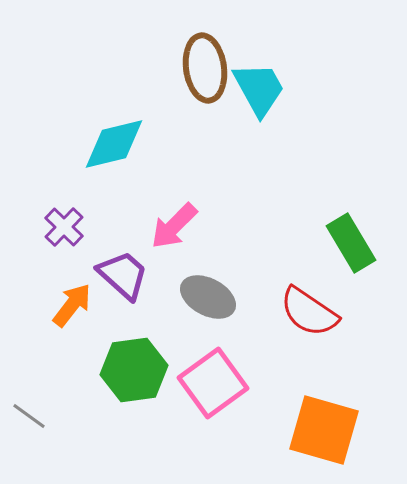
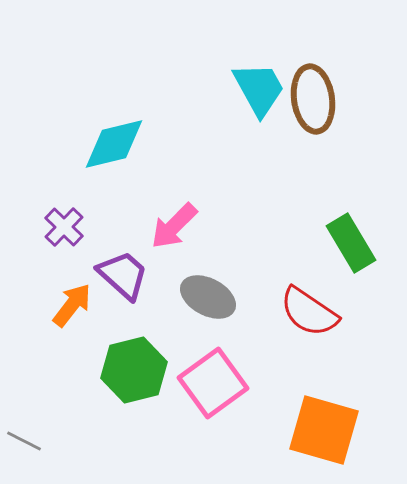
brown ellipse: moved 108 px right, 31 px down
green hexagon: rotated 6 degrees counterclockwise
gray line: moved 5 px left, 25 px down; rotated 9 degrees counterclockwise
